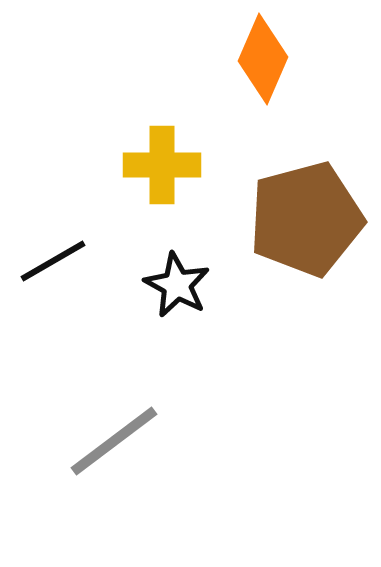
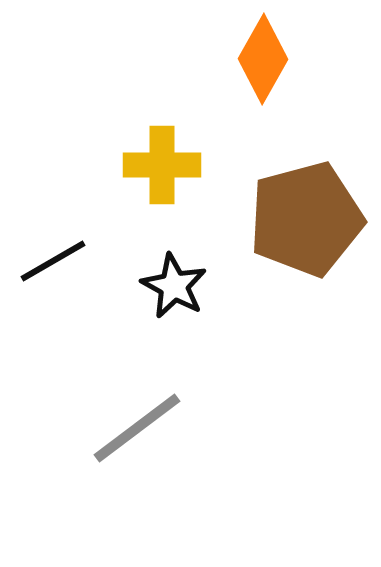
orange diamond: rotated 6 degrees clockwise
black star: moved 3 px left, 1 px down
gray line: moved 23 px right, 13 px up
